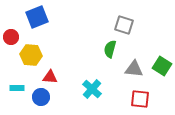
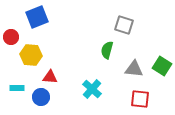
green semicircle: moved 3 px left, 1 px down
